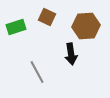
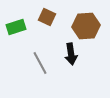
gray line: moved 3 px right, 9 px up
